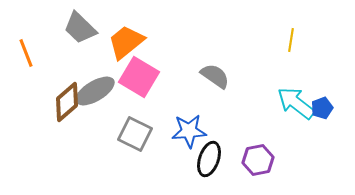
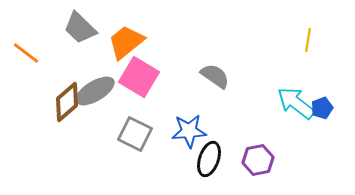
yellow line: moved 17 px right
orange line: rotated 32 degrees counterclockwise
